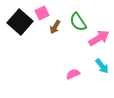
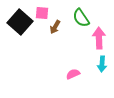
pink square: rotated 32 degrees clockwise
green semicircle: moved 3 px right, 4 px up
pink arrow: rotated 60 degrees counterclockwise
cyan arrow: moved 2 px up; rotated 42 degrees clockwise
